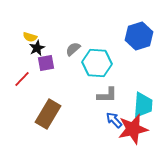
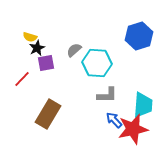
gray semicircle: moved 1 px right, 1 px down
